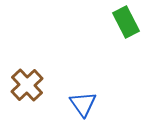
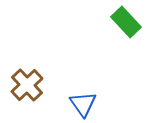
green rectangle: rotated 16 degrees counterclockwise
